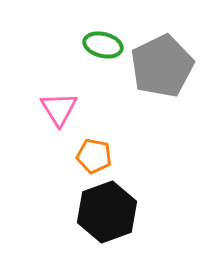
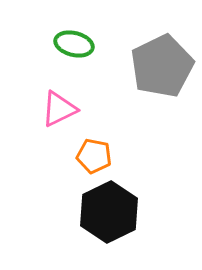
green ellipse: moved 29 px left, 1 px up
pink triangle: rotated 36 degrees clockwise
black hexagon: moved 2 px right; rotated 6 degrees counterclockwise
